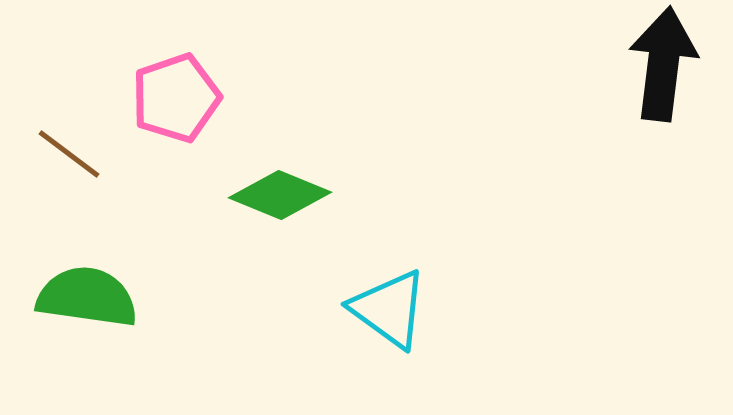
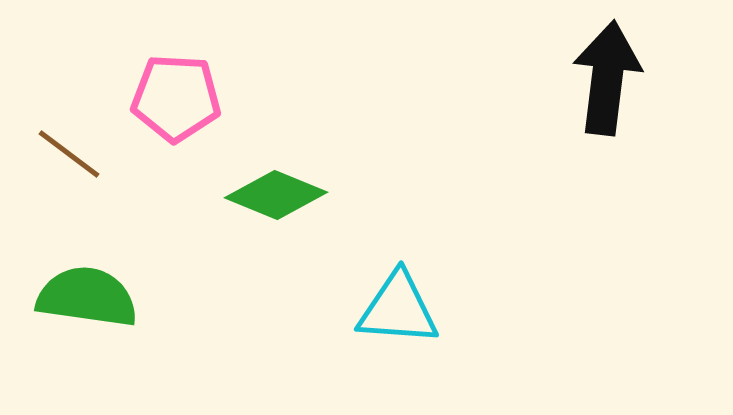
black arrow: moved 56 px left, 14 px down
pink pentagon: rotated 22 degrees clockwise
green diamond: moved 4 px left
cyan triangle: moved 9 px right; rotated 32 degrees counterclockwise
